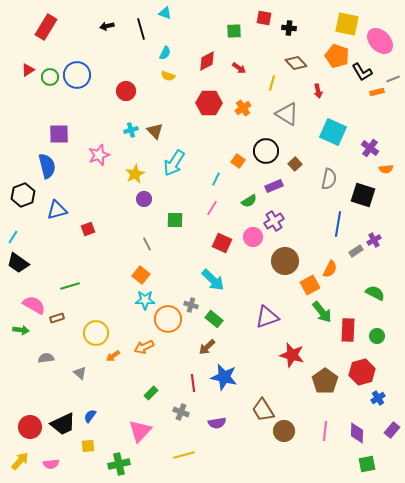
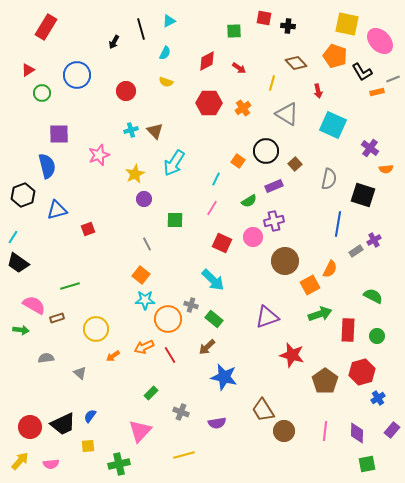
cyan triangle at (165, 13): moved 4 px right, 8 px down; rotated 48 degrees counterclockwise
black arrow at (107, 26): moved 7 px right, 16 px down; rotated 48 degrees counterclockwise
black cross at (289, 28): moved 1 px left, 2 px up
orange pentagon at (337, 56): moved 2 px left
yellow semicircle at (168, 76): moved 2 px left, 6 px down
green circle at (50, 77): moved 8 px left, 16 px down
cyan square at (333, 132): moved 7 px up
purple cross at (274, 221): rotated 18 degrees clockwise
green semicircle at (375, 293): moved 2 px left, 3 px down
green arrow at (322, 312): moved 2 px left, 2 px down; rotated 70 degrees counterclockwise
yellow circle at (96, 333): moved 4 px up
red line at (193, 383): moved 23 px left, 28 px up; rotated 24 degrees counterclockwise
